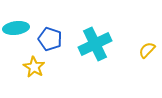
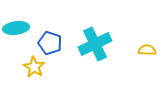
blue pentagon: moved 4 px down
yellow semicircle: rotated 48 degrees clockwise
